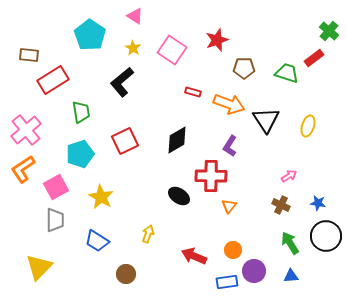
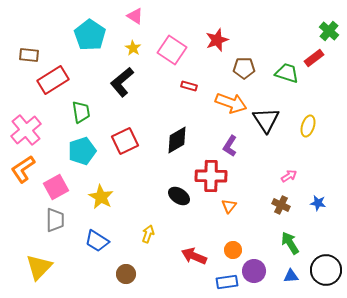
red rectangle at (193, 92): moved 4 px left, 6 px up
orange arrow at (229, 104): moved 2 px right, 1 px up
cyan pentagon at (80, 154): moved 2 px right, 3 px up
black circle at (326, 236): moved 34 px down
